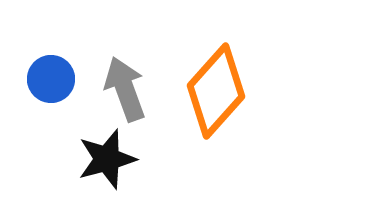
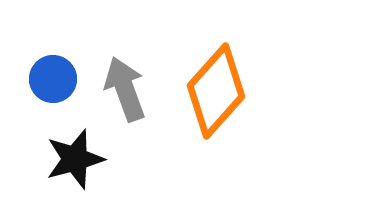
blue circle: moved 2 px right
black star: moved 32 px left
